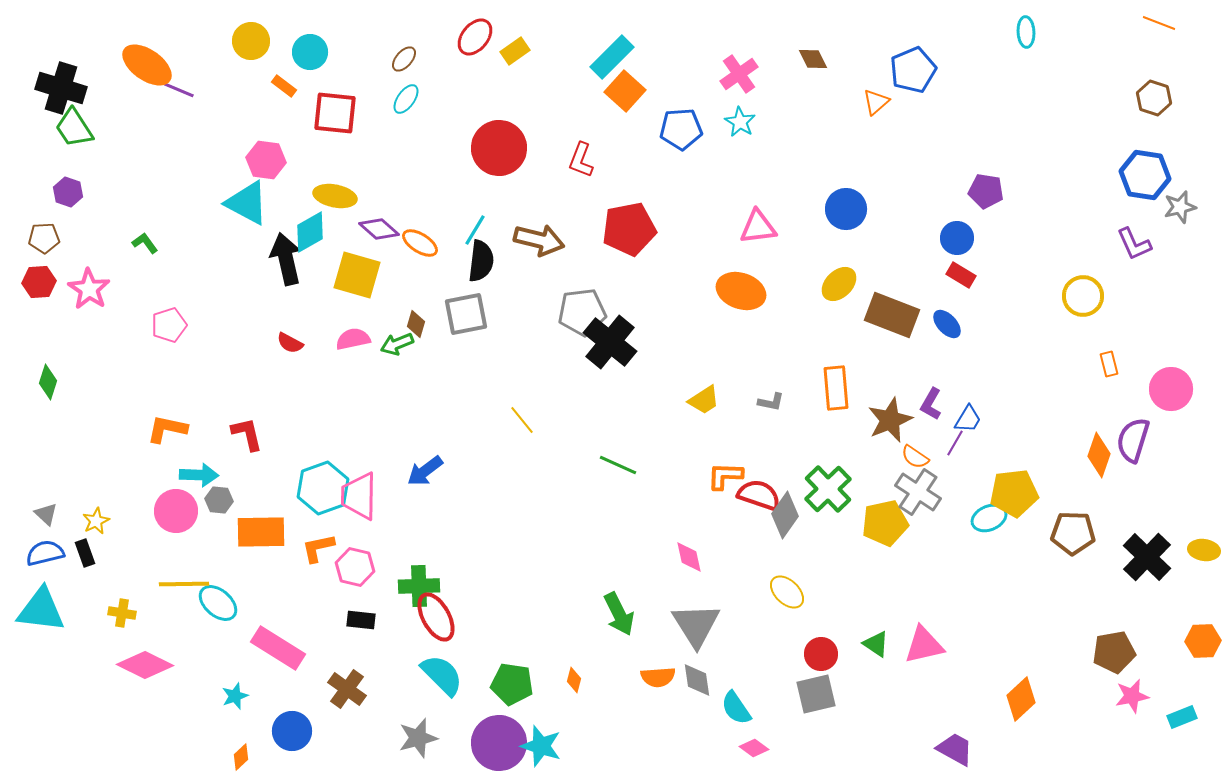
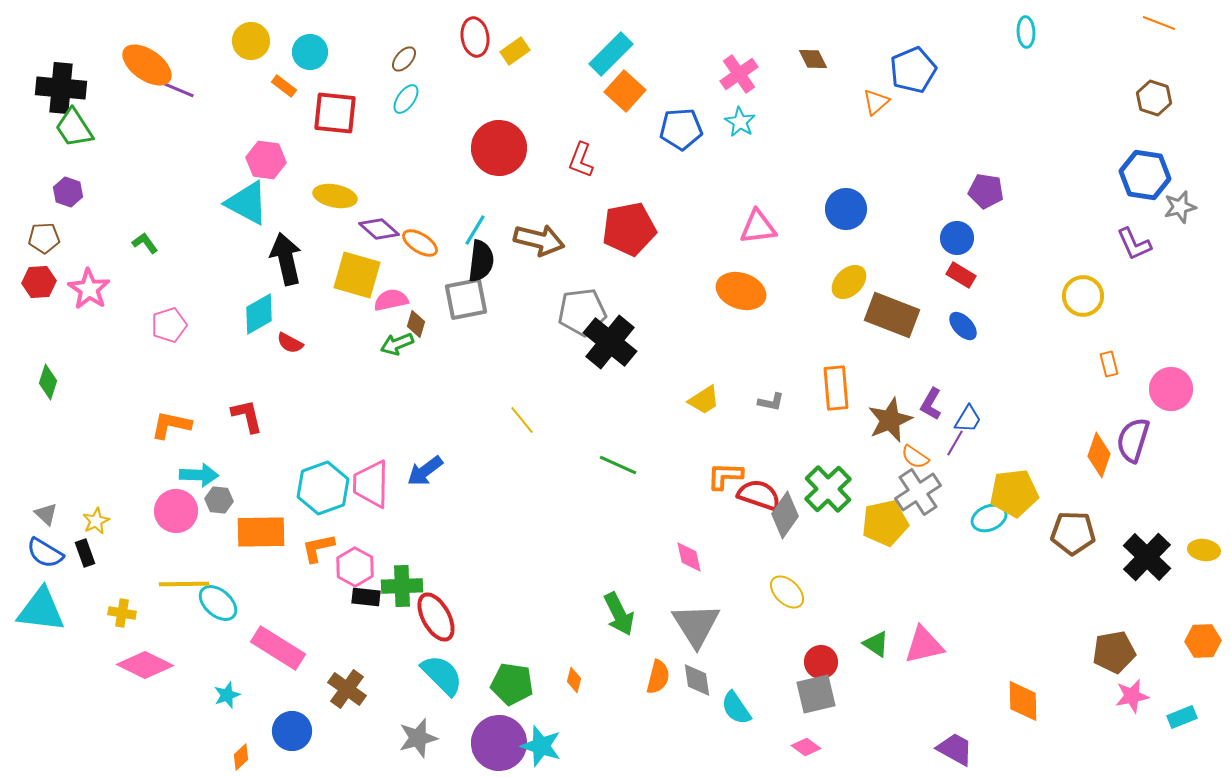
red ellipse at (475, 37): rotated 48 degrees counterclockwise
cyan rectangle at (612, 57): moved 1 px left, 3 px up
black cross at (61, 88): rotated 12 degrees counterclockwise
cyan diamond at (310, 232): moved 51 px left, 82 px down
yellow ellipse at (839, 284): moved 10 px right, 2 px up
gray square at (466, 314): moved 15 px up
blue ellipse at (947, 324): moved 16 px right, 2 px down
pink semicircle at (353, 339): moved 38 px right, 39 px up
orange L-shape at (167, 429): moved 4 px right, 4 px up
red L-shape at (247, 434): moved 18 px up
gray cross at (918, 492): rotated 24 degrees clockwise
pink trapezoid at (359, 496): moved 12 px right, 12 px up
blue semicircle at (45, 553): rotated 135 degrees counterclockwise
pink hexagon at (355, 567): rotated 15 degrees clockwise
green cross at (419, 586): moved 17 px left
black rectangle at (361, 620): moved 5 px right, 23 px up
red circle at (821, 654): moved 8 px down
orange semicircle at (658, 677): rotated 72 degrees counterclockwise
cyan star at (235, 696): moved 8 px left, 1 px up
orange diamond at (1021, 699): moved 2 px right, 2 px down; rotated 48 degrees counterclockwise
pink diamond at (754, 748): moved 52 px right, 1 px up
